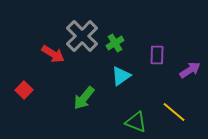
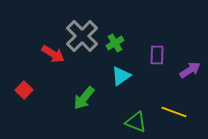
yellow line: rotated 20 degrees counterclockwise
